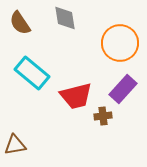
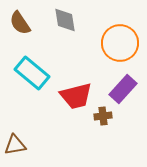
gray diamond: moved 2 px down
